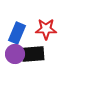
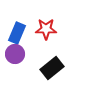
black rectangle: moved 19 px right, 14 px down; rotated 35 degrees counterclockwise
